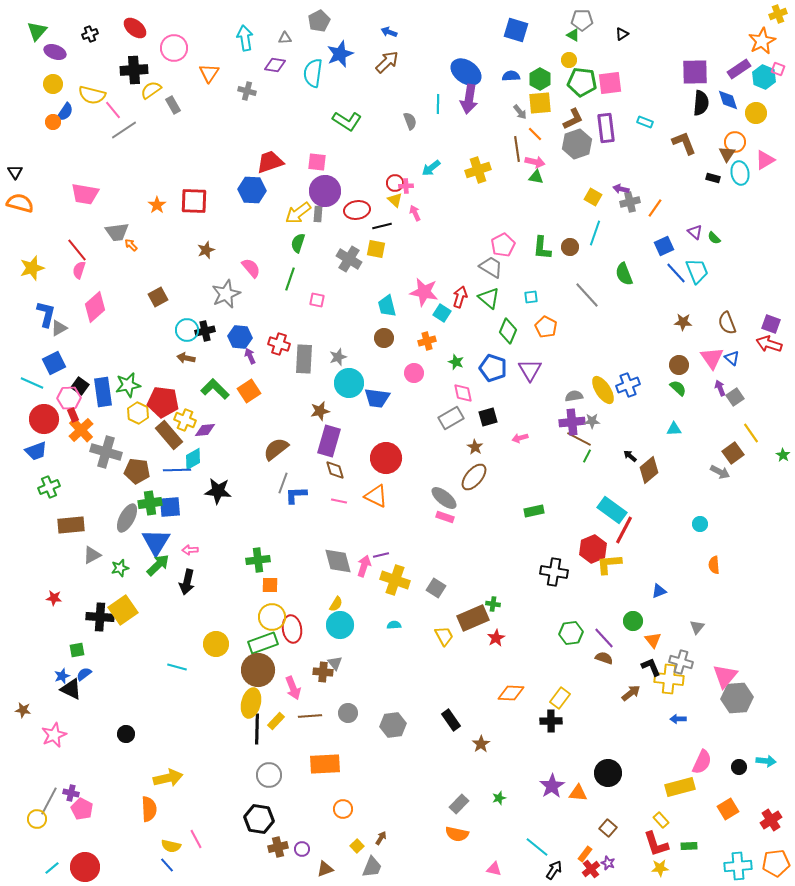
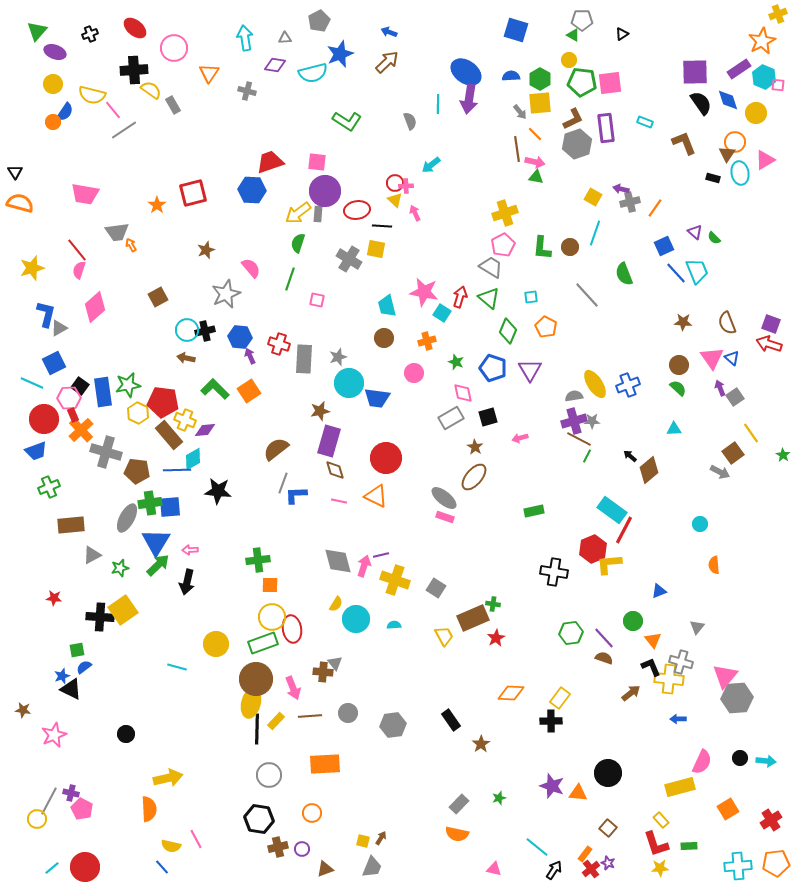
pink square at (778, 69): moved 16 px down; rotated 16 degrees counterclockwise
cyan semicircle at (313, 73): rotated 112 degrees counterclockwise
yellow semicircle at (151, 90): rotated 70 degrees clockwise
black semicircle at (701, 103): rotated 40 degrees counterclockwise
cyan arrow at (431, 168): moved 3 px up
yellow cross at (478, 170): moved 27 px right, 43 px down
red square at (194, 201): moved 1 px left, 8 px up; rotated 16 degrees counterclockwise
black line at (382, 226): rotated 18 degrees clockwise
orange arrow at (131, 245): rotated 16 degrees clockwise
yellow ellipse at (603, 390): moved 8 px left, 6 px up
purple cross at (572, 422): moved 2 px right, 1 px up; rotated 10 degrees counterclockwise
cyan circle at (340, 625): moved 16 px right, 6 px up
brown circle at (258, 670): moved 2 px left, 9 px down
blue semicircle at (84, 674): moved 7 px up
black circle at (739, 767): moved 1 px right, 9 px up
purple star at (552, 786): rotated 20 degrees counterclockwise
orange circle at (343, 809): moved 31 px left, 4 px down
yellow square at (357, 846): moved 6 px right, 5 px up; rotated 32 degrees counterclockwise
blue line at (167, 865): moved 5 px left, 2 px down
